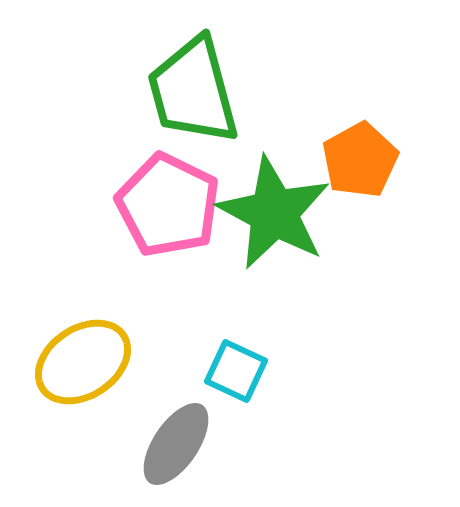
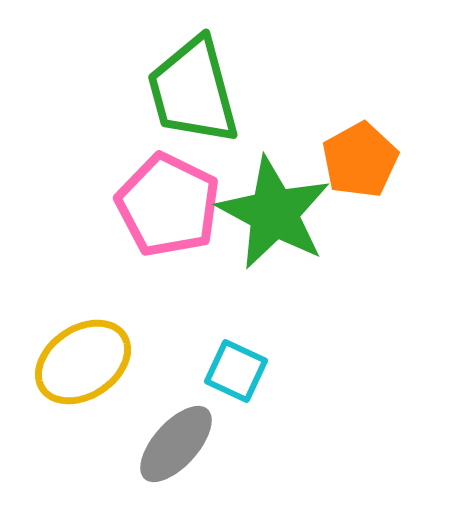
gray ellipse: rotated 8 degrees clockwise
